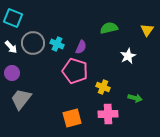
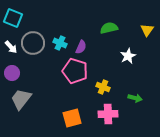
cyan cross: moved 3 px right, 1 px up
